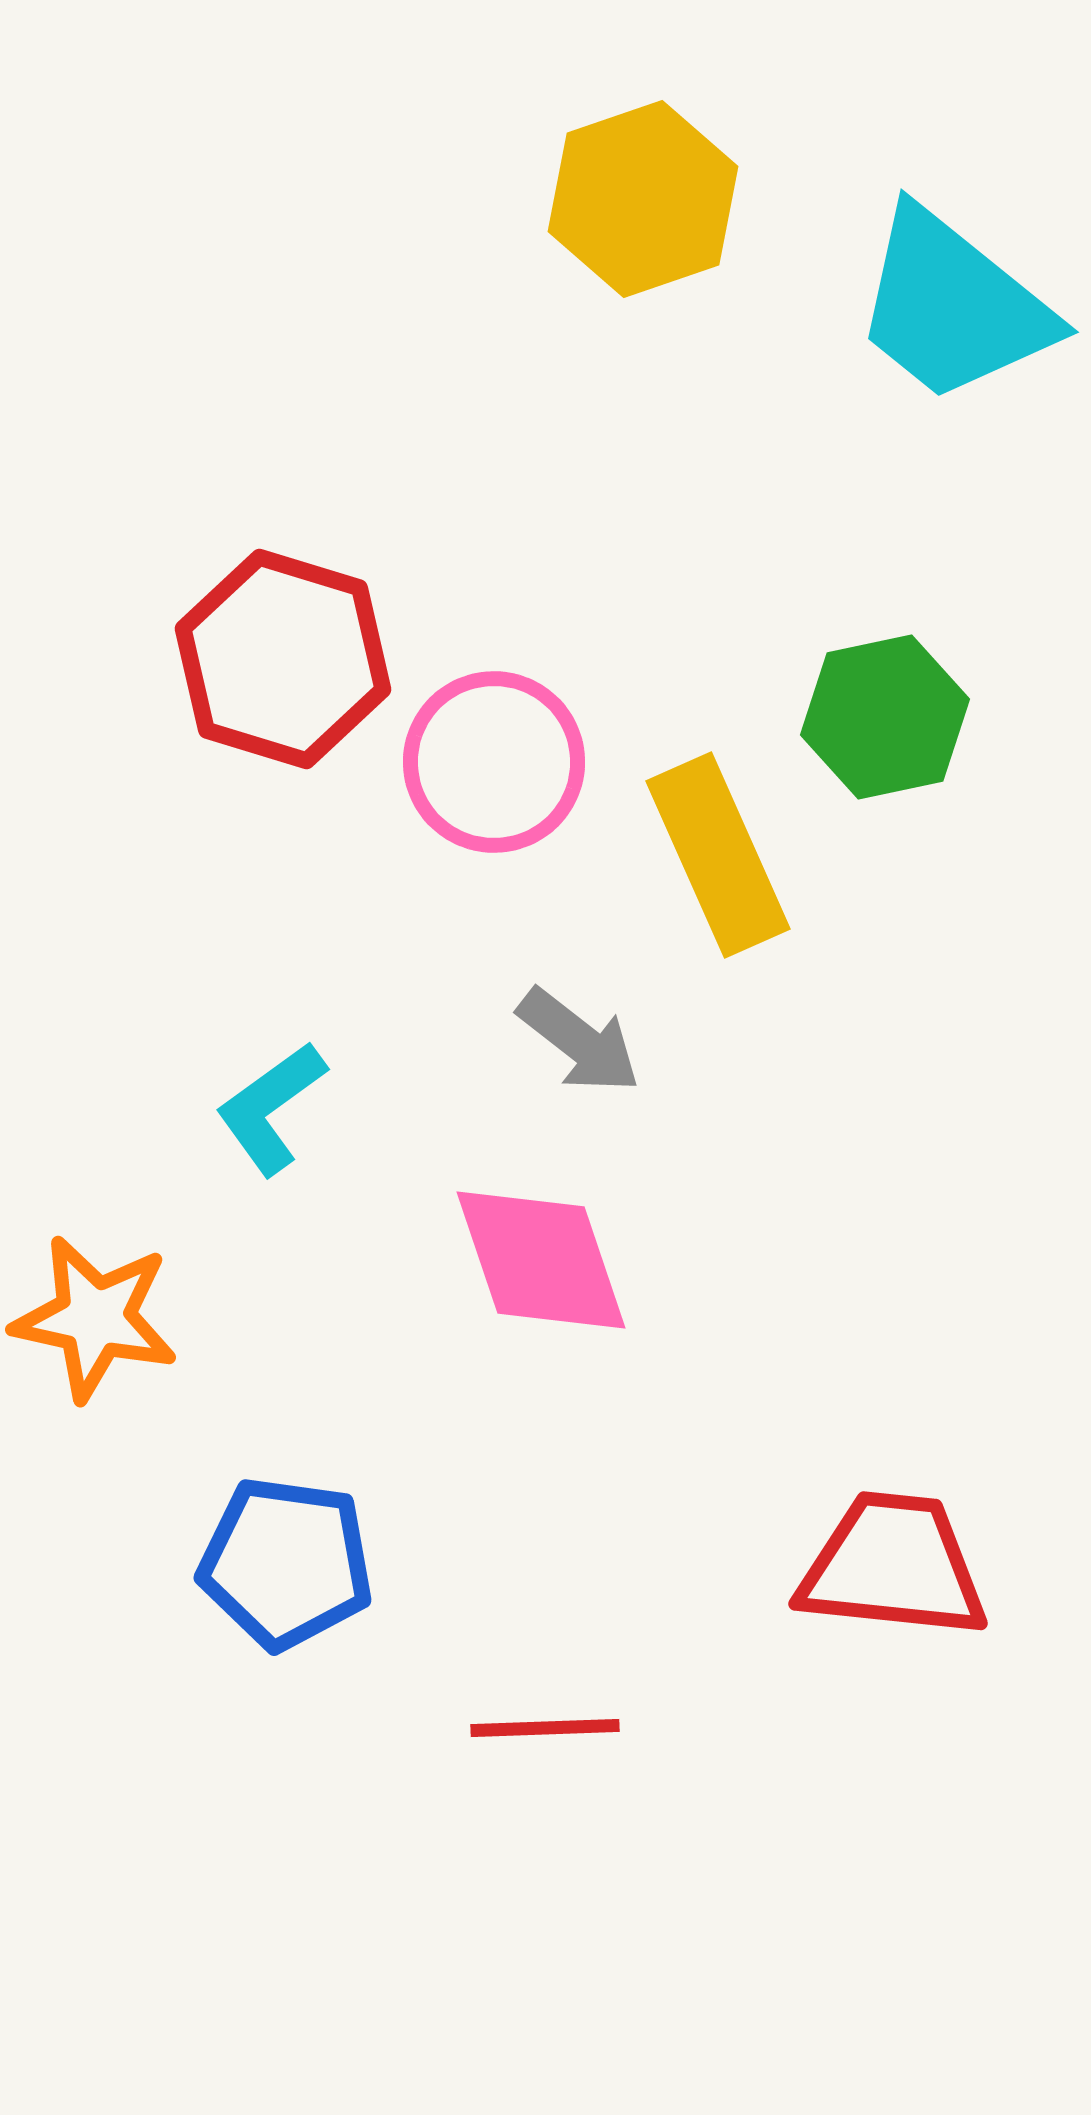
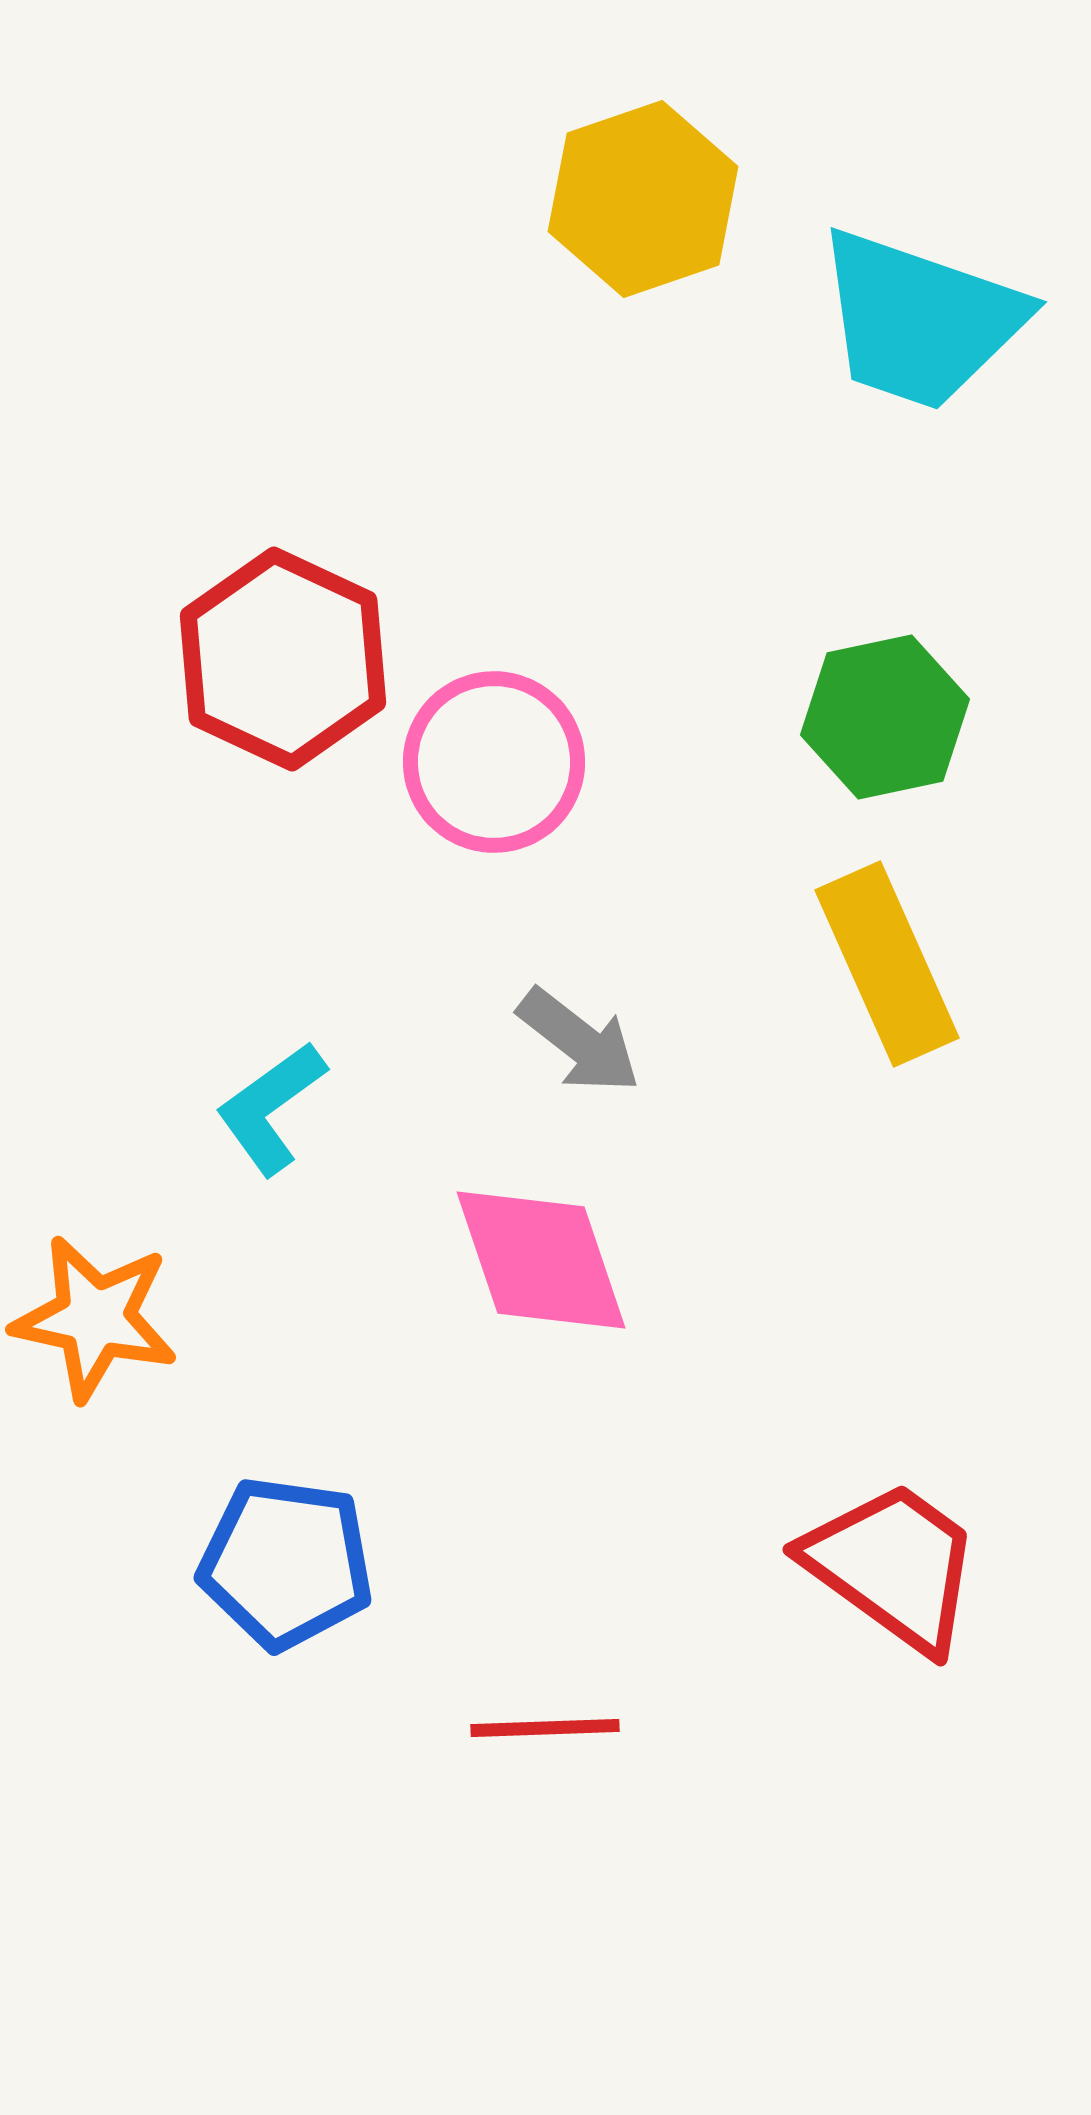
cyan trapezoid: moved 33 px left, 14 px down; rotated 20 degrees counterclockwise
red hexagon: rotated 8 degrees clockwise
yellow rectangle: moved 169 px right, 109 px down
red trapezoid: rotated 30 degrees clockwise
